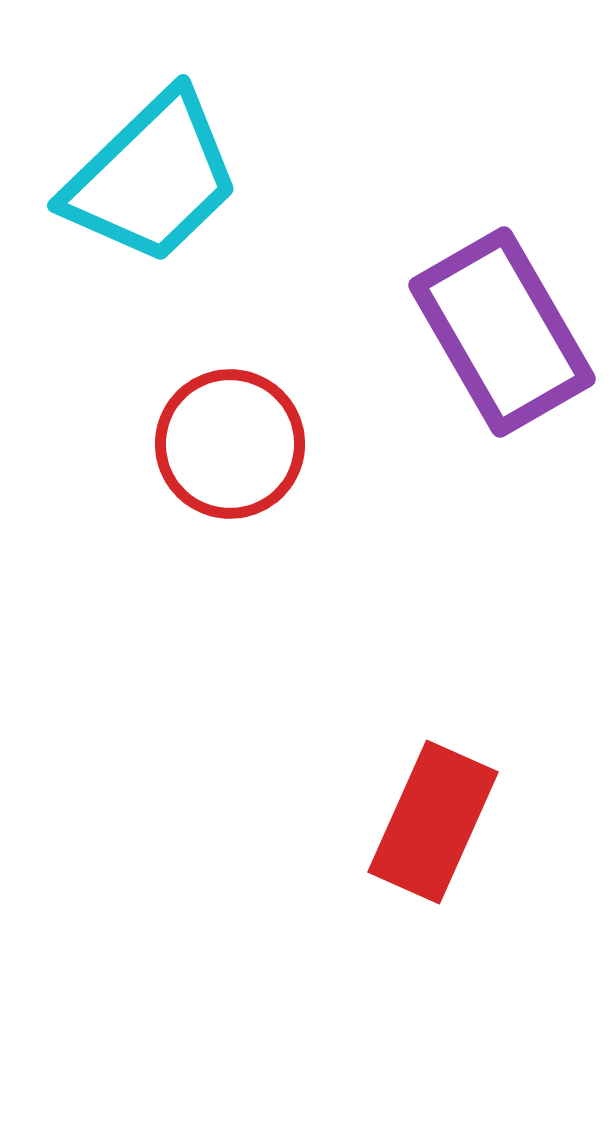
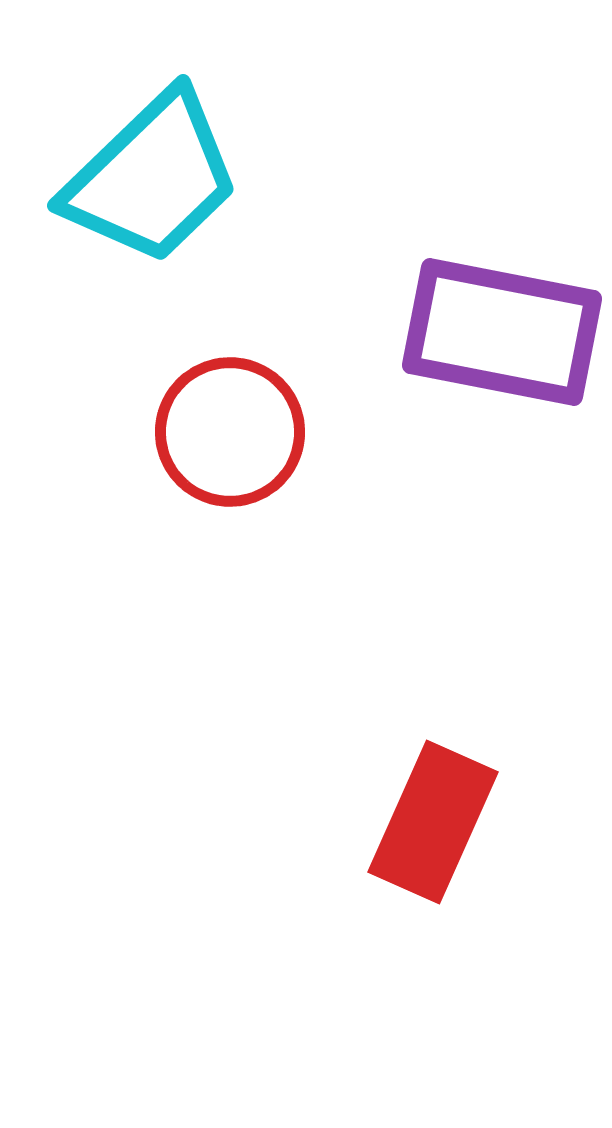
purple rectangle: rotated 49 degrees counterclockwise
red circle: moved 12 px up
